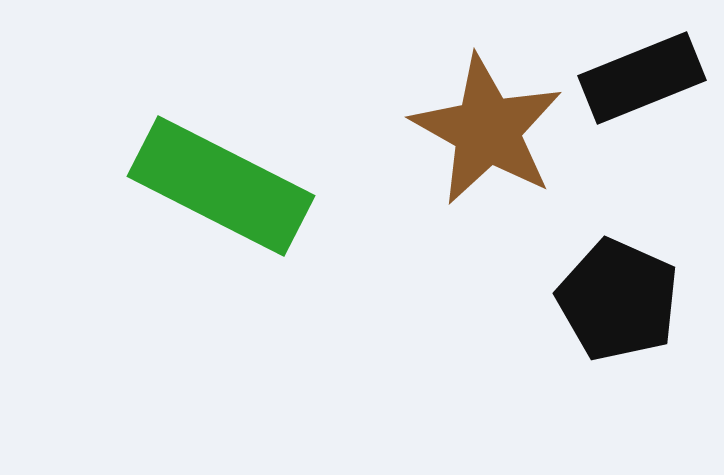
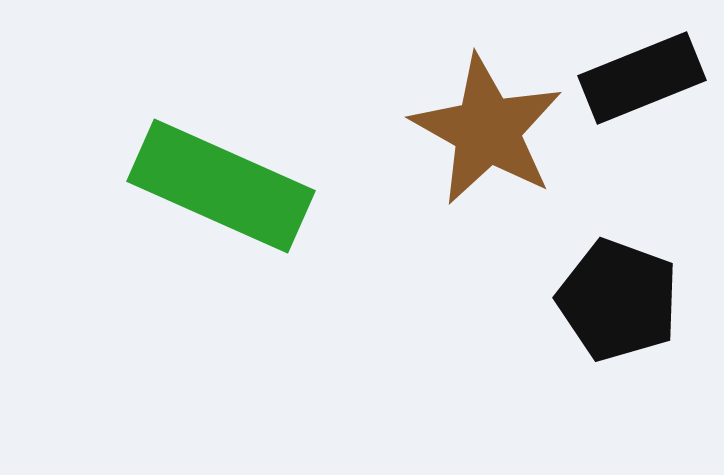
green rectangle: rotated 3 degrees counterclockwise
black pentagon: rotated 4 degrees counterclockwise
